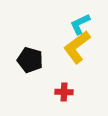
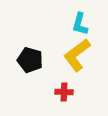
cyan L-shape: rotated 50 degrees counterclockwise
yellow L-shape: moved 8 px down
